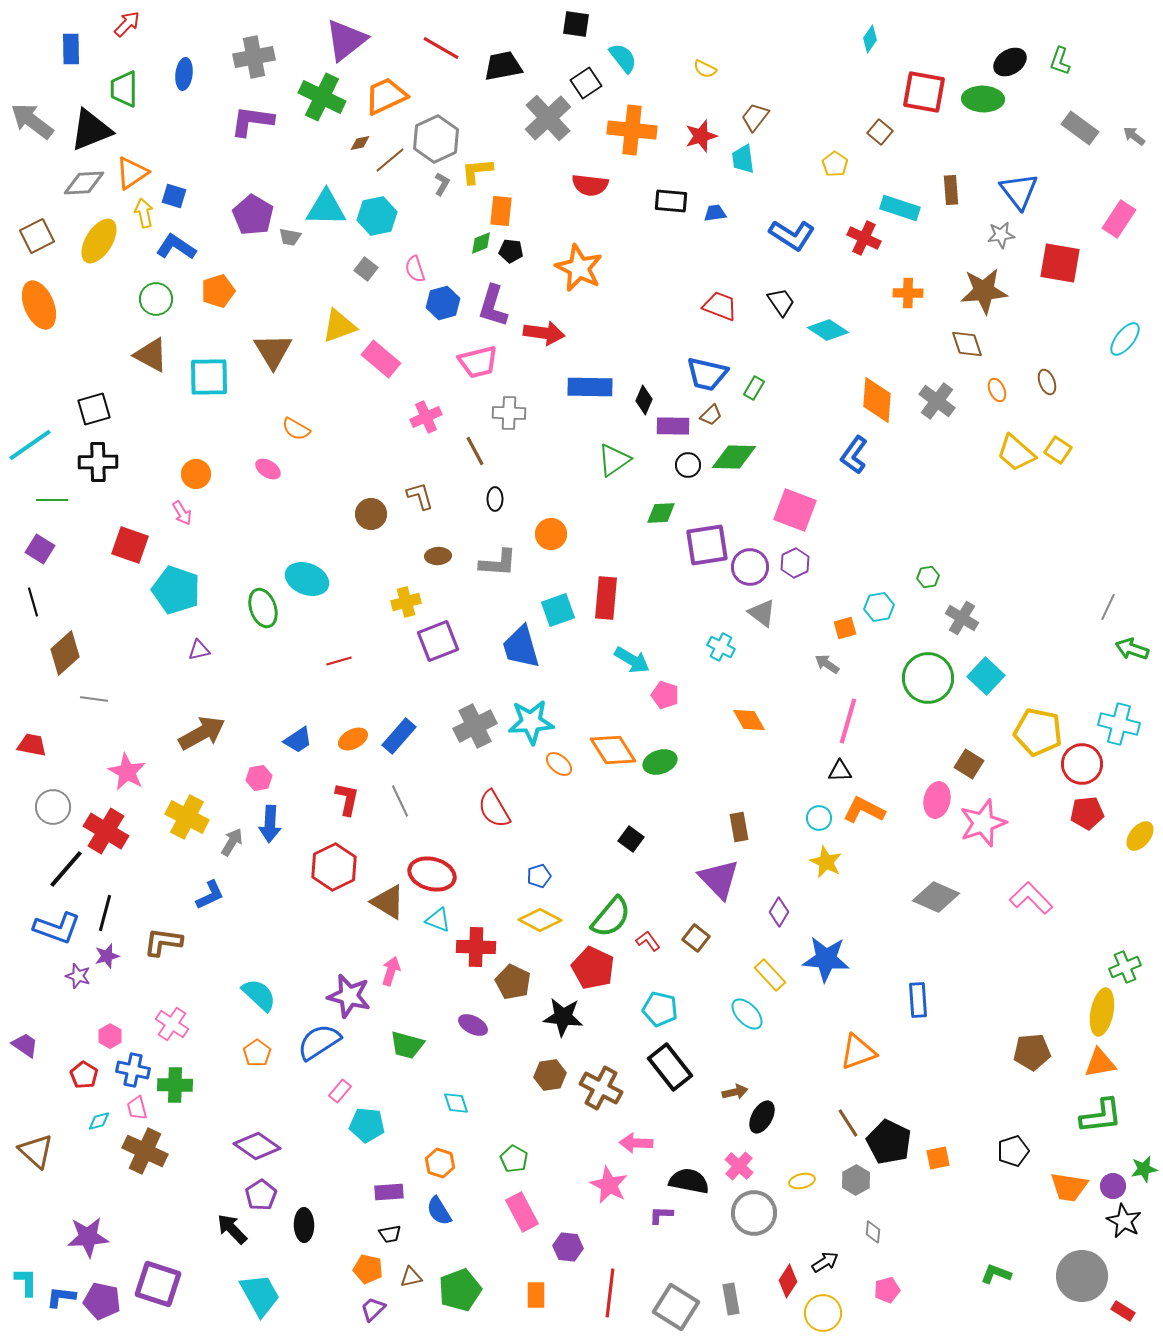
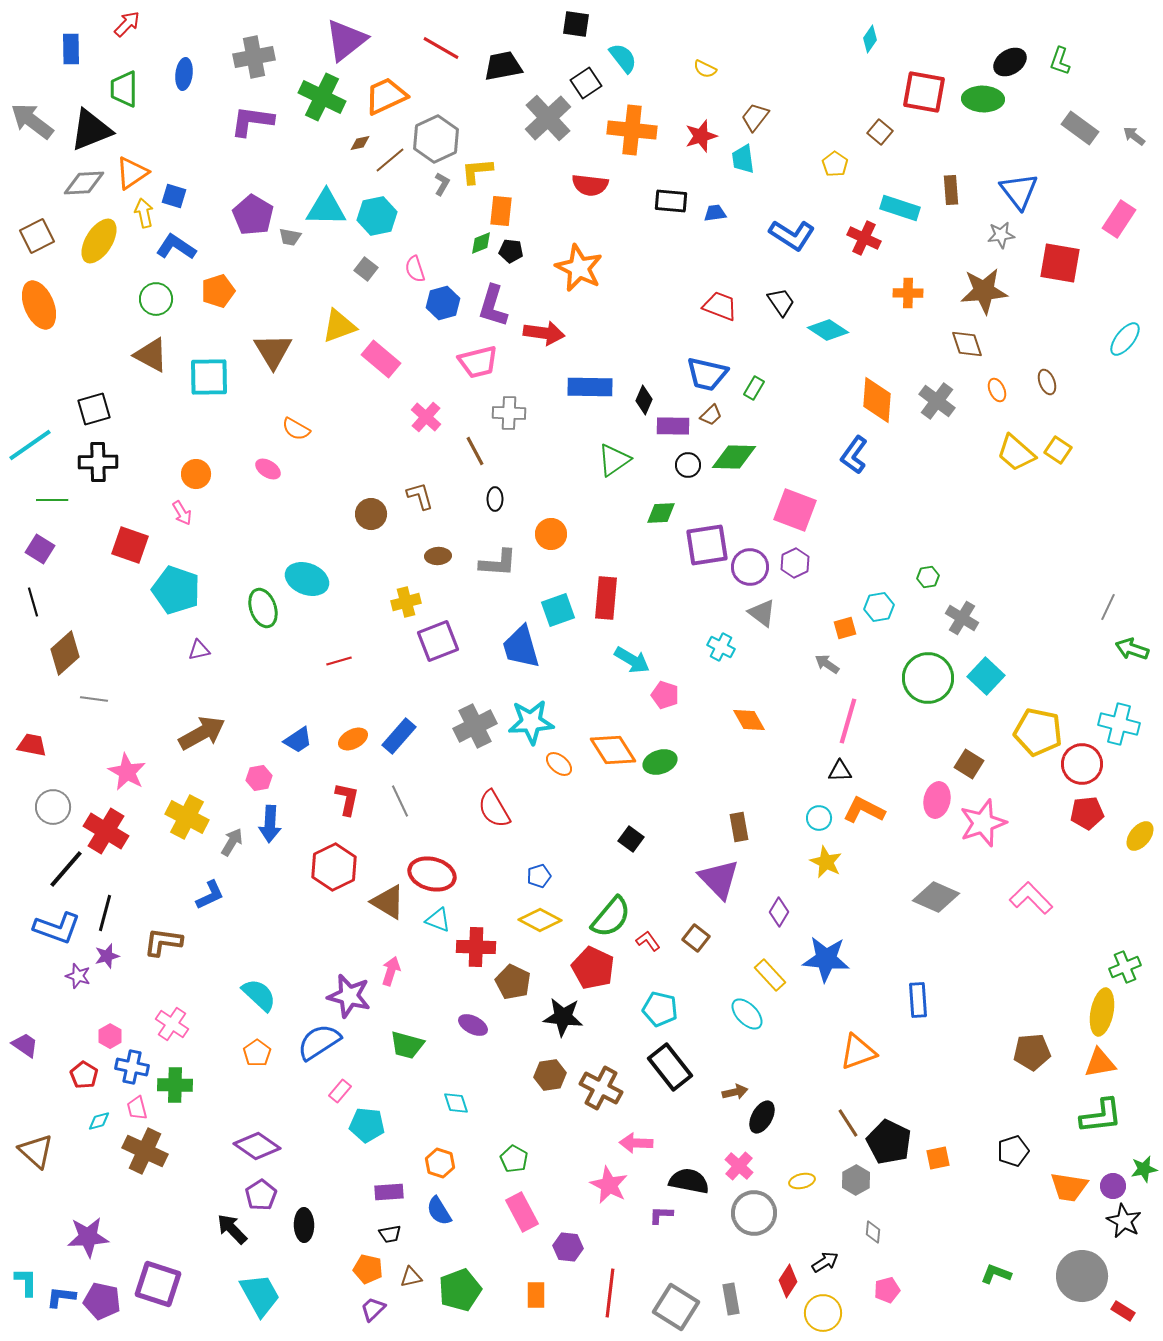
pink cross at (426, 417): rotated 24 degrees counterclockwise
blue cross at (133, 1070): moved 1 px left, 3 px up
